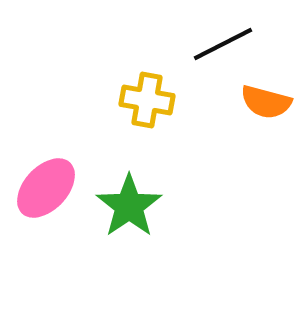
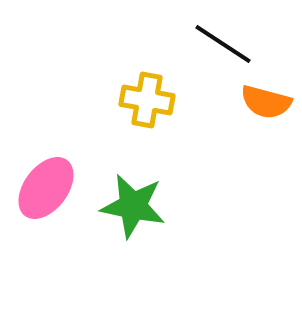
black line: rotated 60 degrees clockwise
pink ellipse: rotated 6 degrees counterclockwise
green star: moved 4 px right; rotated 26 degrees counterclockwise
